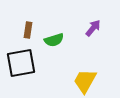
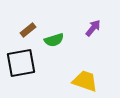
brown rectangle: rotated 42 degrees clockwise
yellow trapezoid: rotated 80 degrees clockwise
